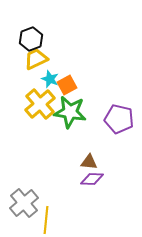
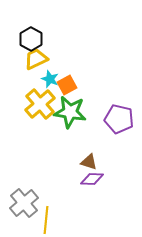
black hexagon: rotated 10 degrees counterclockwise
brown triangle: rotated 12 degrees clockwise
